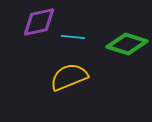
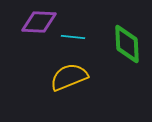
purple diamond: rotated 15 degrees clockwise
green diamond: rotated 69 degrees clockwise
